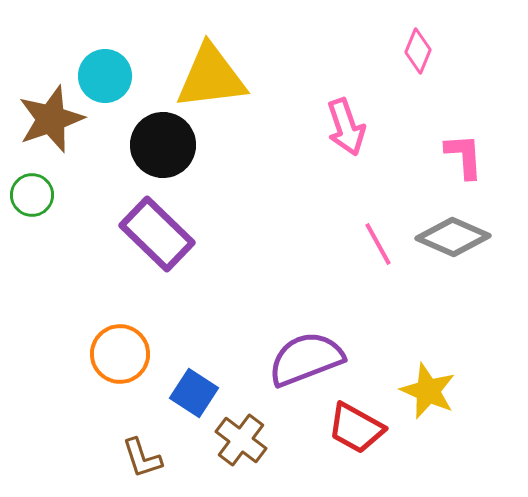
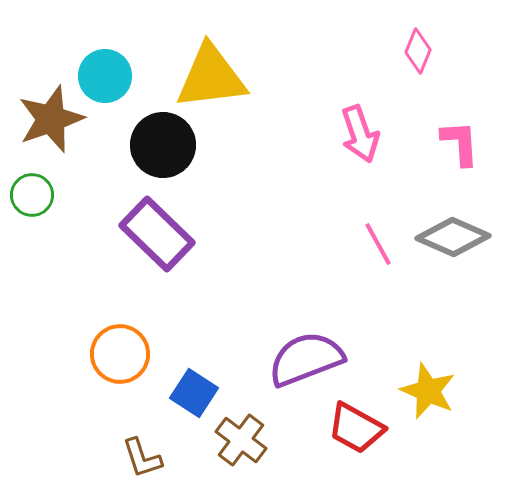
pink arrow: moved 14 px right, 7 px down
pink L-shape: moved 4 px left, 13 px up
